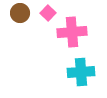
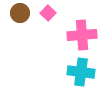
pink cross: moved 10 px right, 3 px down
cyan cross: rotated 12 degrees clockwise
